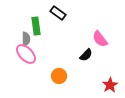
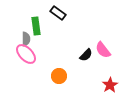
pink semicircle: moved 3 px right, 11 px down
